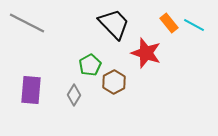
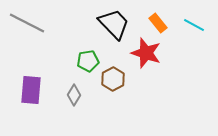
orange rectangle: moved 11 px left
green pentagon: moved 2 px left, 4 px up; rotated 20 degrees clockwise
brown hexagon: moved 1 px left, 3 px up
